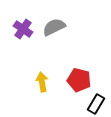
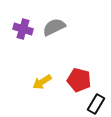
purple cross: rotated 18 degrees counterclockwise
yellow arrow: rotated 114 degrees counterclockwise
